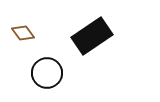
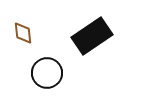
brown diamond: rotated 30 degrees clockwise
